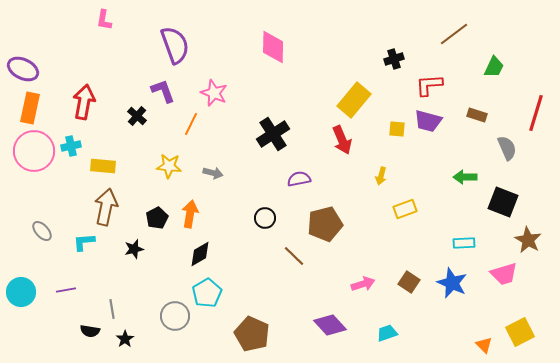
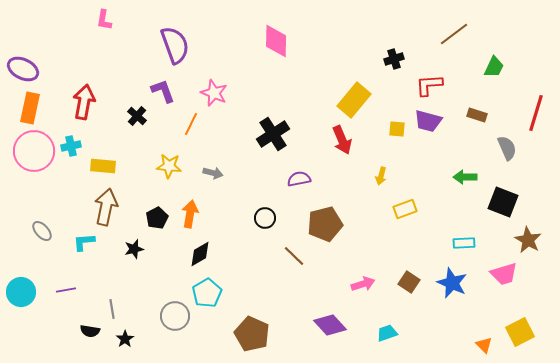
pink diamond at (273, 47): moved 3 px right, 6 px up
